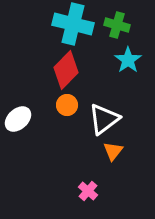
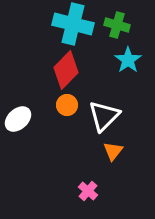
white triangle: moved 3 px up; rotated 8 degrees counterclockwise
